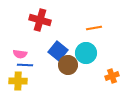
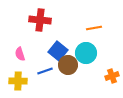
red cross: rotated 10 degrees counterclockwise
pink semicircle: rotated 64 degrees clockwise
blue line: moved 20 px right, 6 px down; rotated 21 degrees counterclockwise
